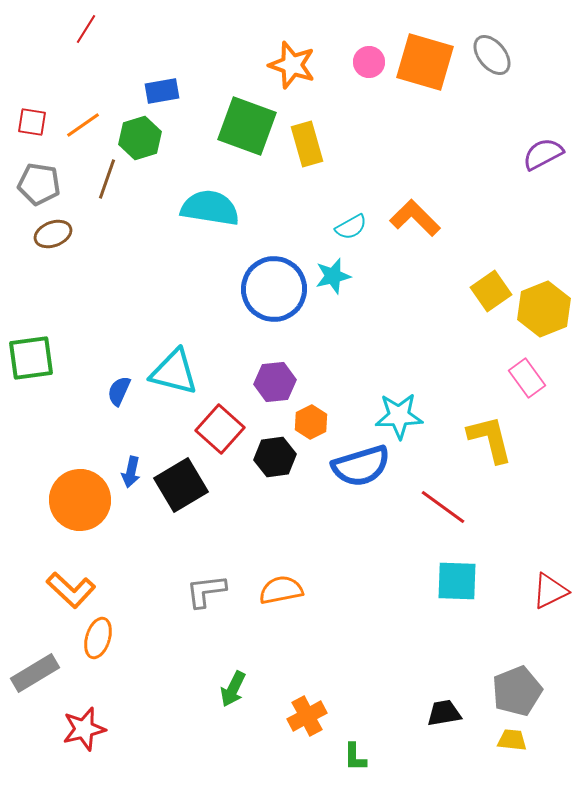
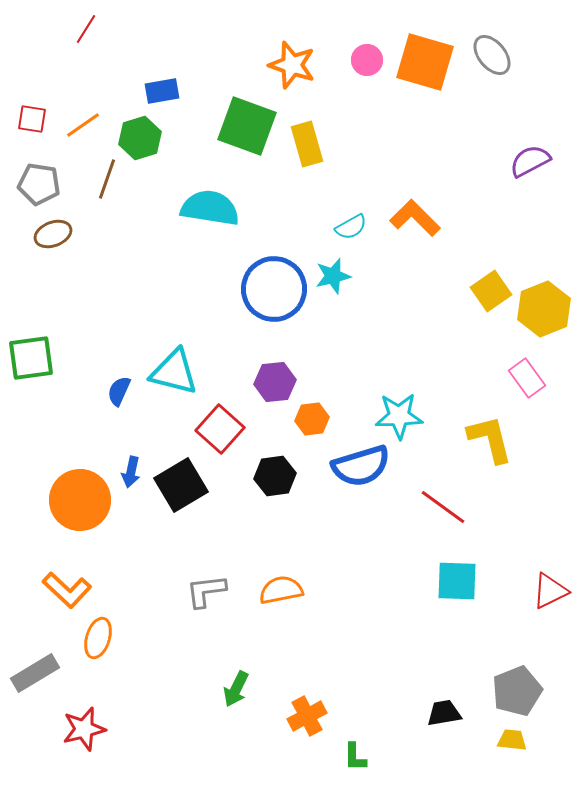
pink circle at (369, 62): moved 2 px left, 2 px up
red square at (32, 122): moved 3 px up
purple semicircle at (543, 154): moved 13 px left, 7 px down
orange hexagon at (311, 422): moved 1 px right, 3 px up; rotated 20 degrees clockwise
black hexagon at (275, 457): moved 19 px down
orange L-shape at (71, 590): moved 4 px left
green arrow at (233, 689): moved 3 px right
